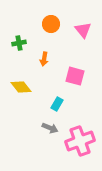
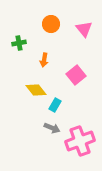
pink triangle: moved 1 px right, 1 px up
orange arrow: moved 1 px down
pink square: moved 1 px right, 1 px up; rotated 36 degrees clockwise
yellow diamond: moved 15 px right, 3 px down
cyan rectangle: moved 2 px left, 1 px down
gray arrow: moved 2 px right
